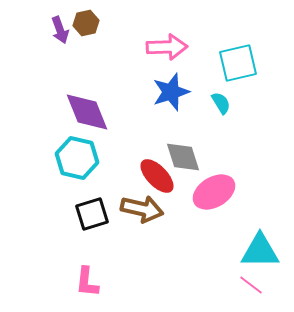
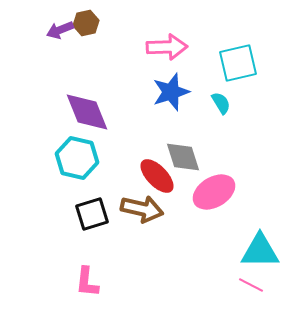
purple arrow: rotated 88 degrees clockwise
pink line: rotated 10 degrees counterclockwise
